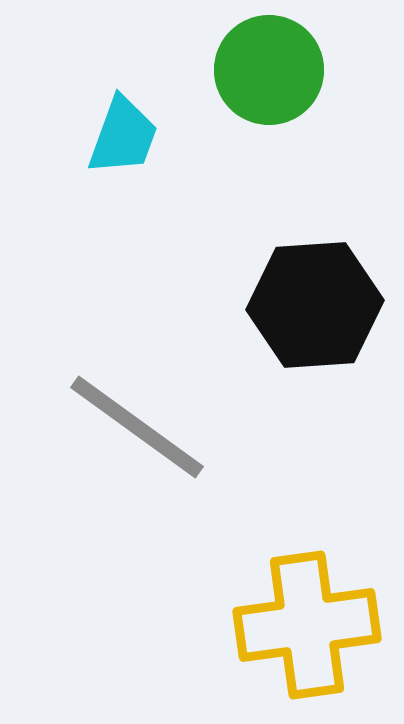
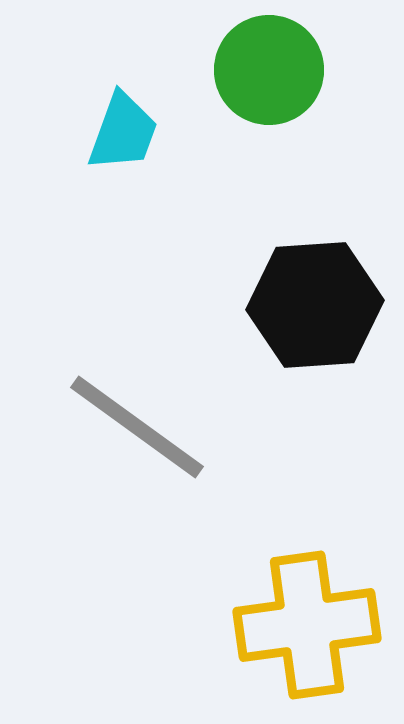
cyan trapezoid: moved 4 px up
